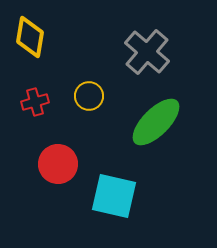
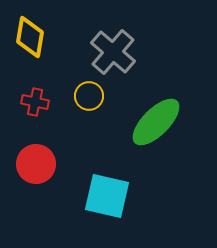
gray cross: moved 34 px left
red cross: rotated 28 degrees clockwise
red circle: moved 22 px left
cyan square: moved 7 px left
